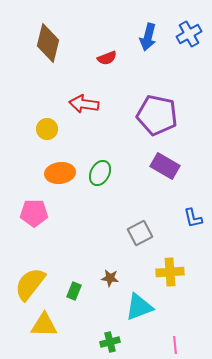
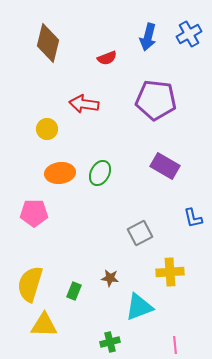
purple pentagon: moved 1 px left, 15 px up; rotated 6 degrees counterclockwise
yellow semicircle: rotated 21 degrees counterclockwise
